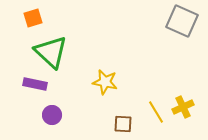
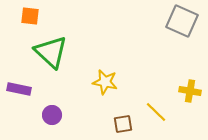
orange square: moved 3 px left, 2 px up; rotated 24 degrees clockwise
purple rectangle: moved 16 px left, 5 px down
yellow cross: moved 7 px right, 16 px up; rotated 35 degrees clockwise
yellow line: rotated 15 degrees counterclockwise
brown square: rotated 12 degrees counterclockwise
